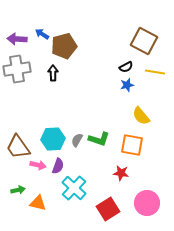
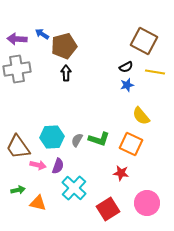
black arrow: moved 13 px right
cyan hexagon: moved 1 px left, 2 px up
orange square: moved 1 px left, 1 px up; rotated 15 degrees clockwise
